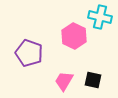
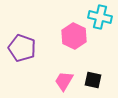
purple pentagon: moved 7 px left, 5 px up
